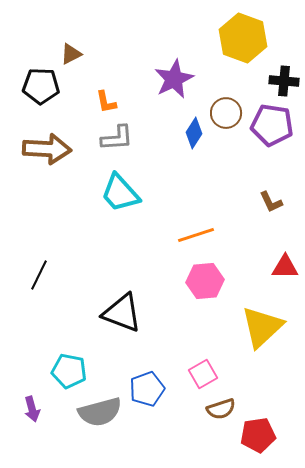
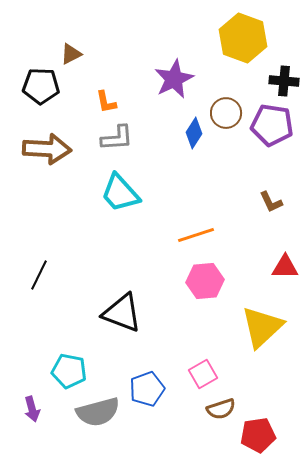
gray semicircle: moved 2 px left
